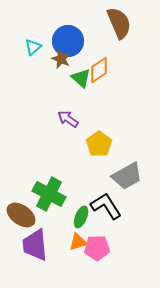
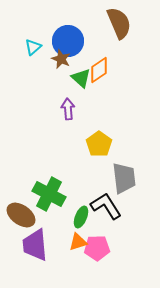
purple arrow: moved 10 px up; rotated 50 degrees clockwise
gray trapezoid: moved 3 px left, 2 px down; rotated 68 degrees counterclockwise
